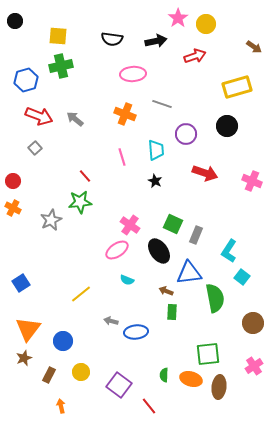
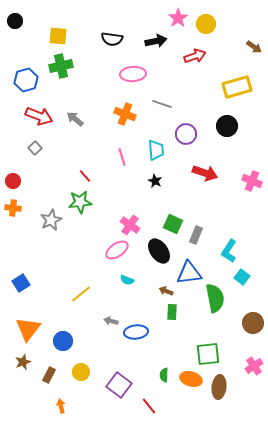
orange cross at (13, 208): rotated 21 degrees counterclockwise
brown star at (24, 358): moved 1 px left, 4 px down
